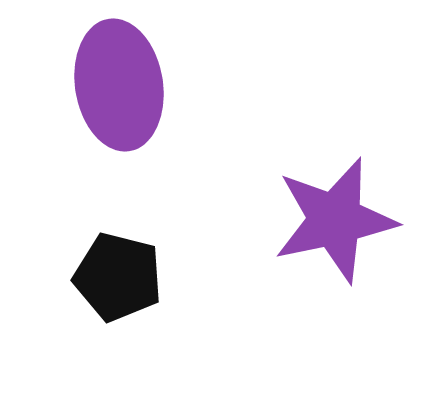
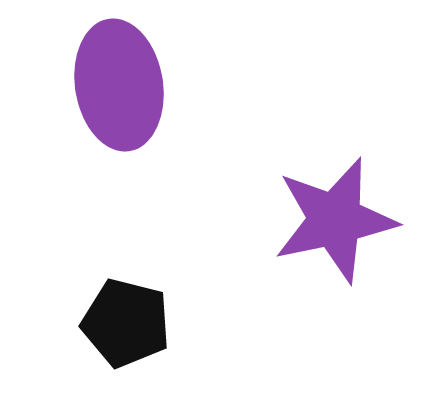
black pentagon: moved 8 px right, 46 px down
